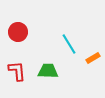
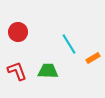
red L-shape: rotated 15 degrees counterclockwise
